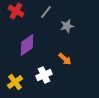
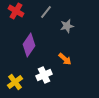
purple diamond: moved 2 px right; rotated 20 degrees counterclockwise
